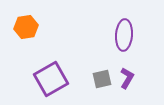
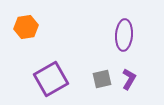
purple L-shape: moved 2 px right, 1 px down
